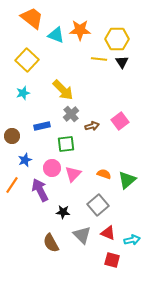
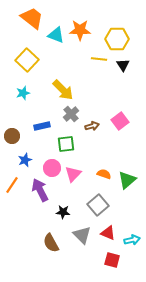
black triangle: moved 1 px right, 3 px down
